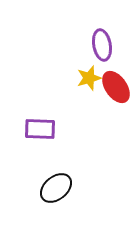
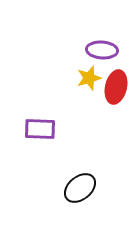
purple ellipse: moved 5 px down; rotated 76 degrees counterclockwise
red ellipse: rotated 48 degrees clockwise
black ellipse: moved 24 px right
